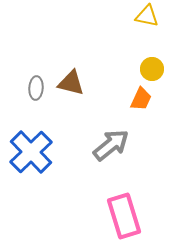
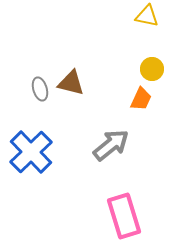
gray ellipse: moved 4 px right, 1 px down; rotated 20 degrees counterclockwise
